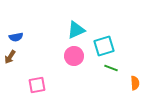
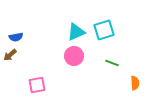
cyan triangle: moved 2 px down
cyan square: moved 16 px up
brown arrow: moved 2 px up; rotated 16 degrees clockwise
green line: moved 1 px right, 5 px up
